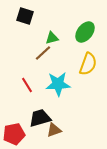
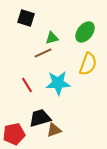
black square: moved 1 px right, 2 px down
brown line: rotated 18 degrees clockwise
cyan star: moved 1 px up
